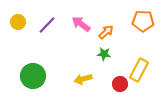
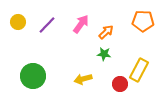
pink arrow: rotated 90 degrees clockwise
